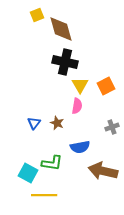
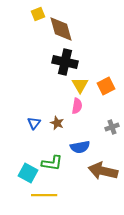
yellow square: moved 1 px right, 1 px up
